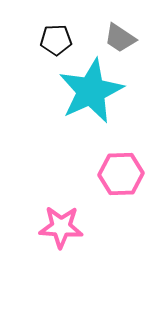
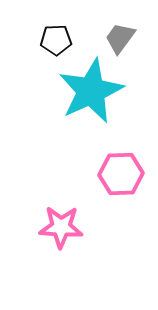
gray trapezoid: rotated 92 degrees clockwise
